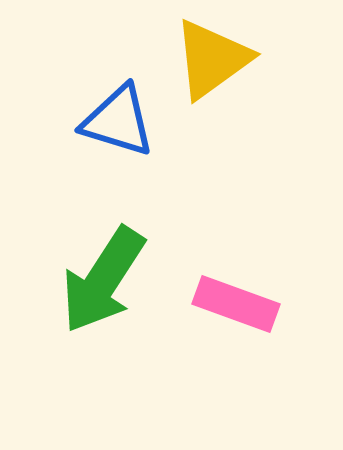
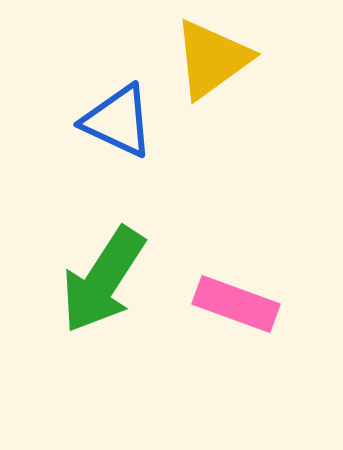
blue triangle: rotated 8 degrees clockwise
